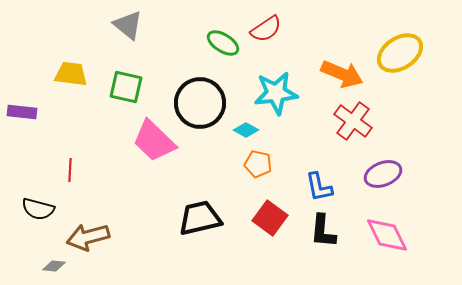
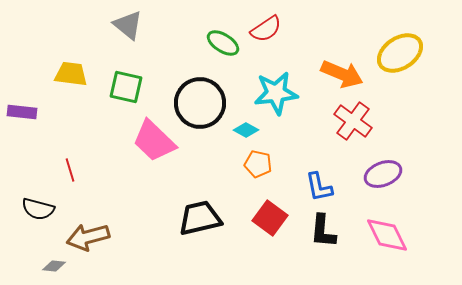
red line: rotated 20 degrees counterclockwise
